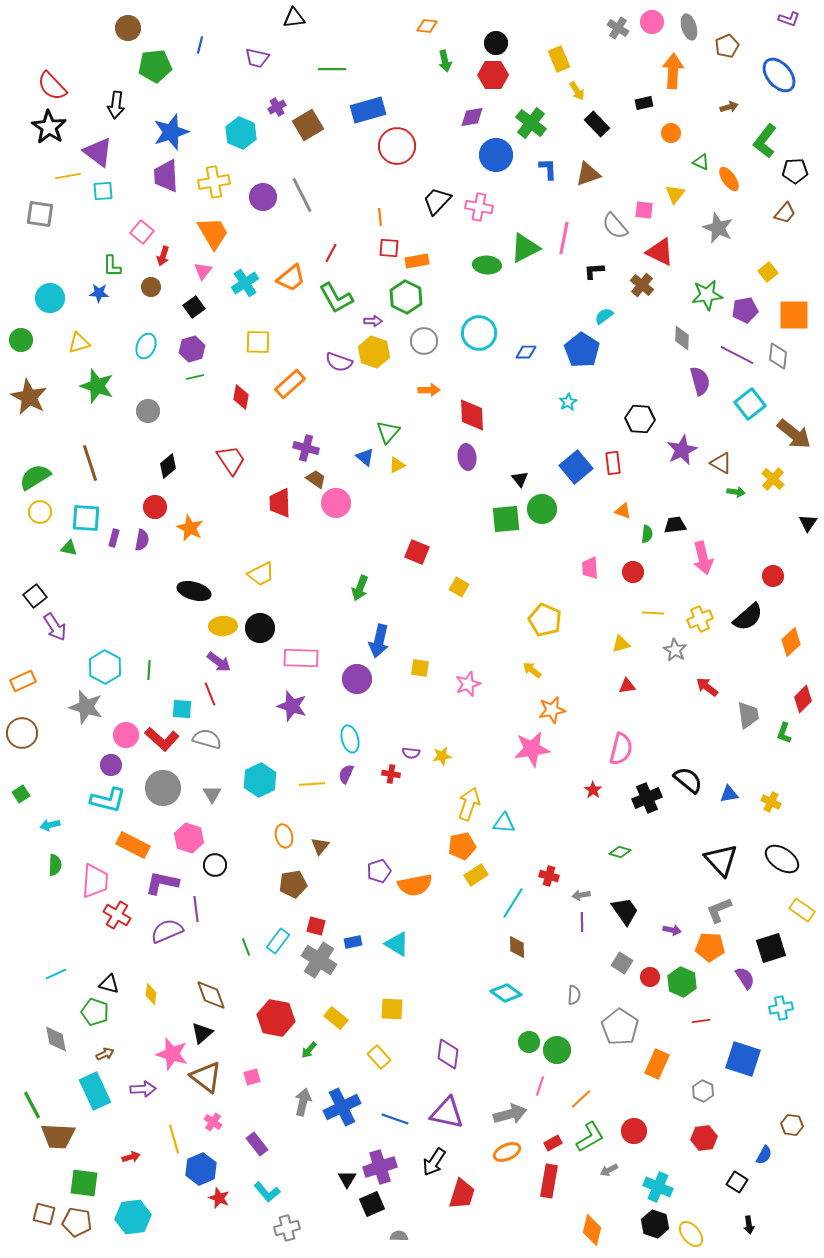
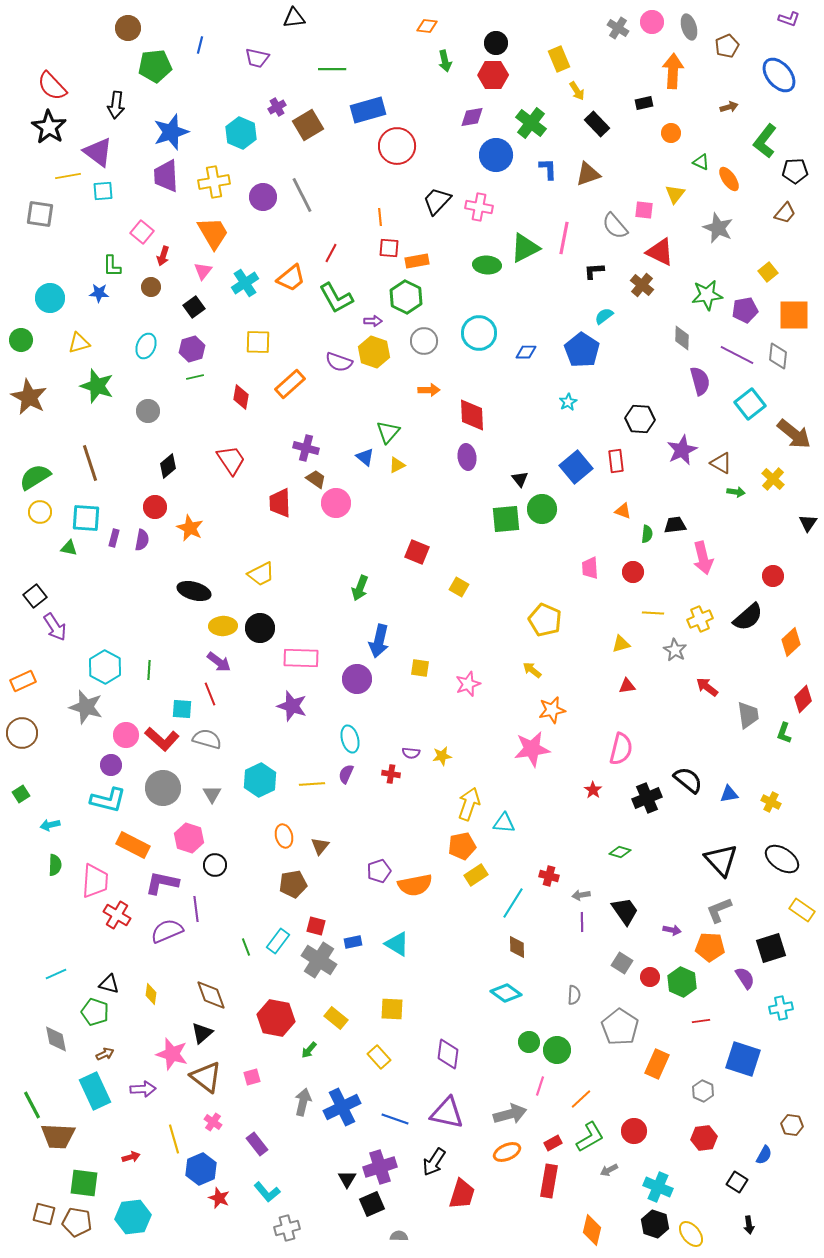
red rectangle at (613, 463): moved 3 px right, 2 px up
